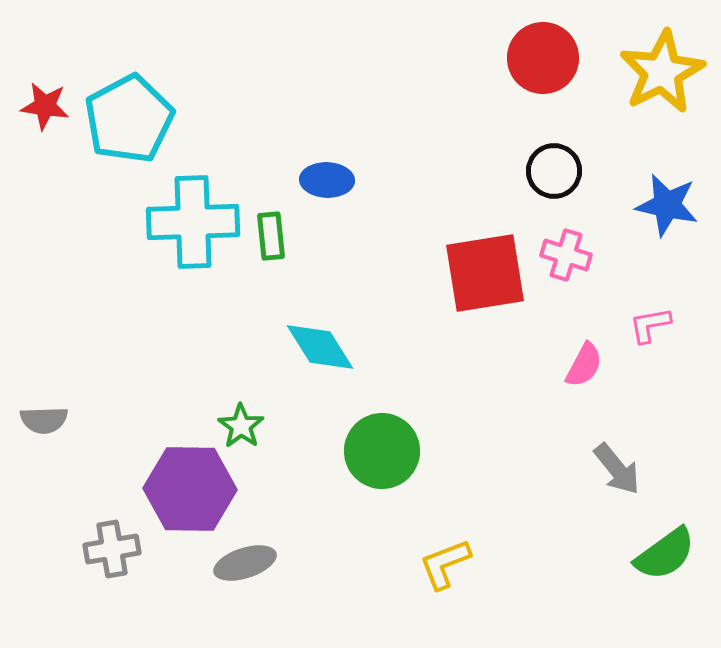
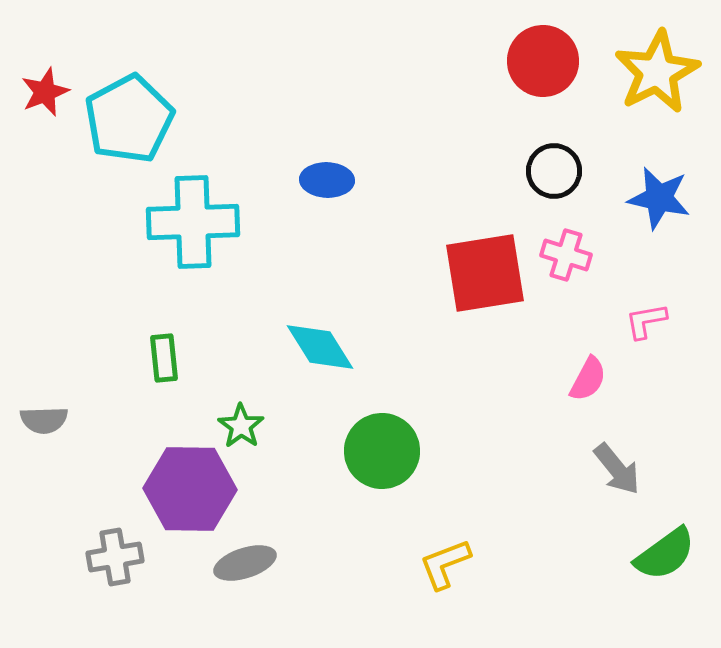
red circle: moved 3 px down
yellow star: moved 5 px left
red star: moved 14 px up; rotated 30 degrees counterclockwise
blue star: moved 8 px left, 7 px up
green rectangle: moved 107 px left, 122 px down
pink L-shape: moved 4 px left, 4 px up
pink semicircle: moved 4 px right, 14 px down
gray cross: moved 3 px right, 8 px down
